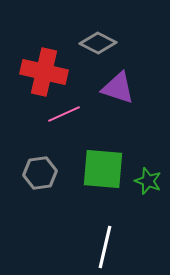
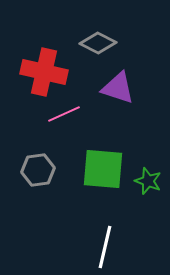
gray hexagon: moved 2 px left, 3 px up
